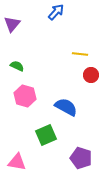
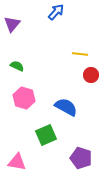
pink hexagon: moved 1 px left, 2 px down
